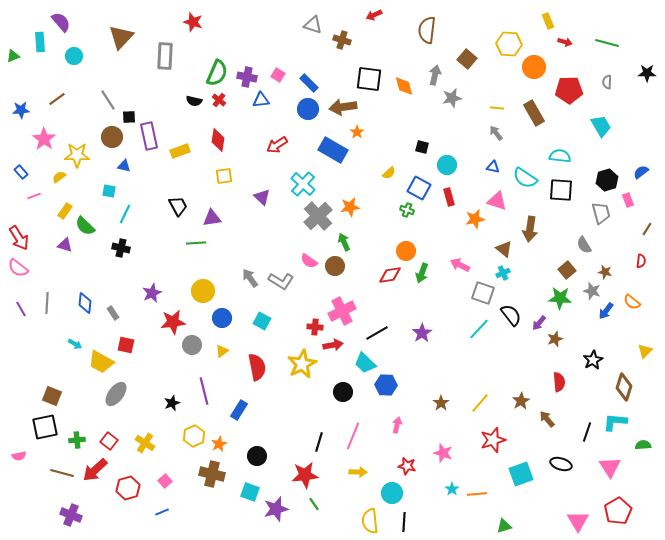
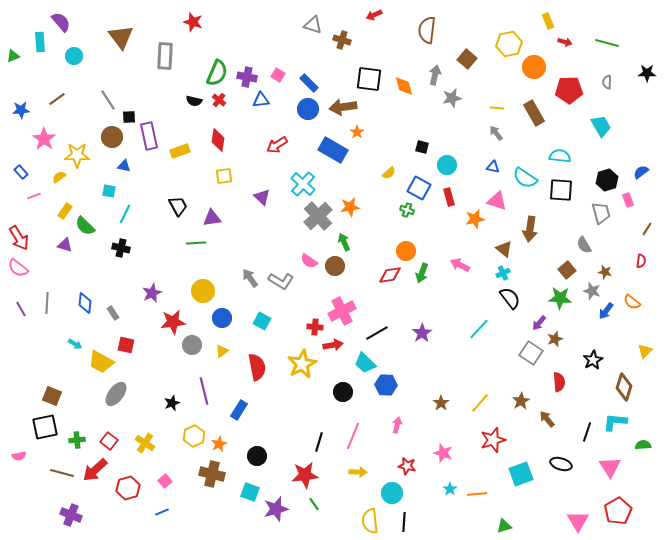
brown triangle at (121, 37): rotated 20 degrees counterclockwise
yellow hexagon at (509, 44): rotated 15 degrees counterclockwise
gray square at (483, 293): moved 48 px right, 60 px down; rotated 15 degrees clockwise
black semicircle at (511, 315): moved 1 px left, 17 px up
cyan star at (452, 489): moved 2 px left
